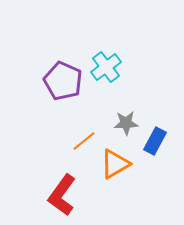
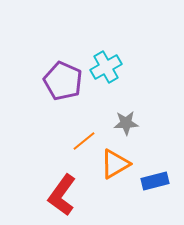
cyan cross: rotated 8 degrees clockwise
blue rectangle: moved 40 px down; rotated 48 degrees clockwise
